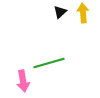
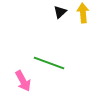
green line: rotated 36 degrees clockwise
pink arrow: rotated 20 degrees counterclockwise
